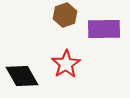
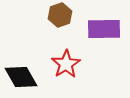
brown hexagon: moved 5 px left
black diamond: moved 1 px left, 1 px down
